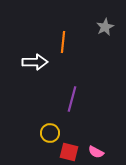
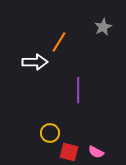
gray star: moved 2 px left
orange line: moved 4 px left; rotated 25 degrees clockwise
purple line: moved 6 px right, 9 px up; rotated 15 degrees counterclockwise
